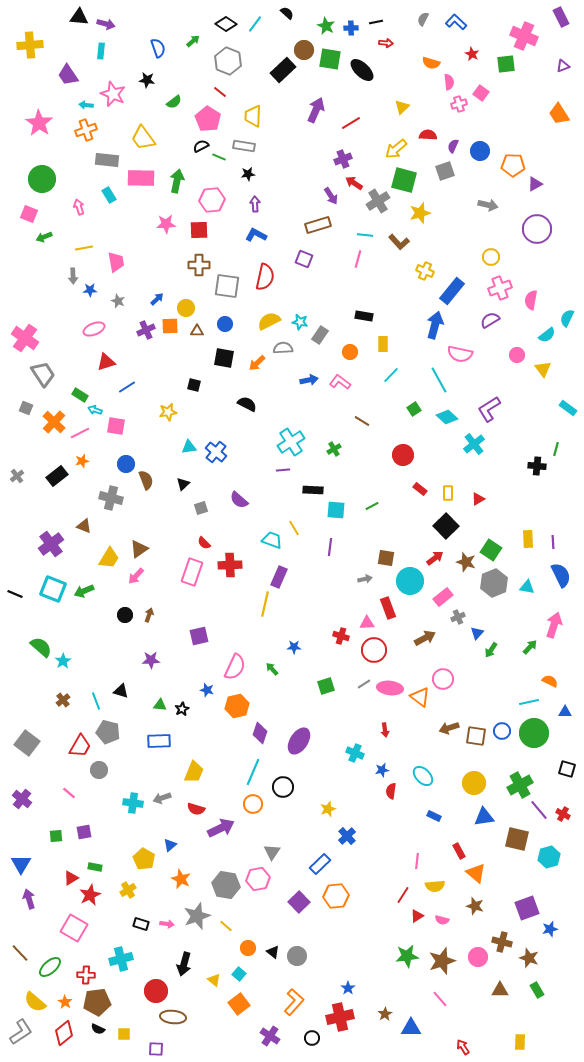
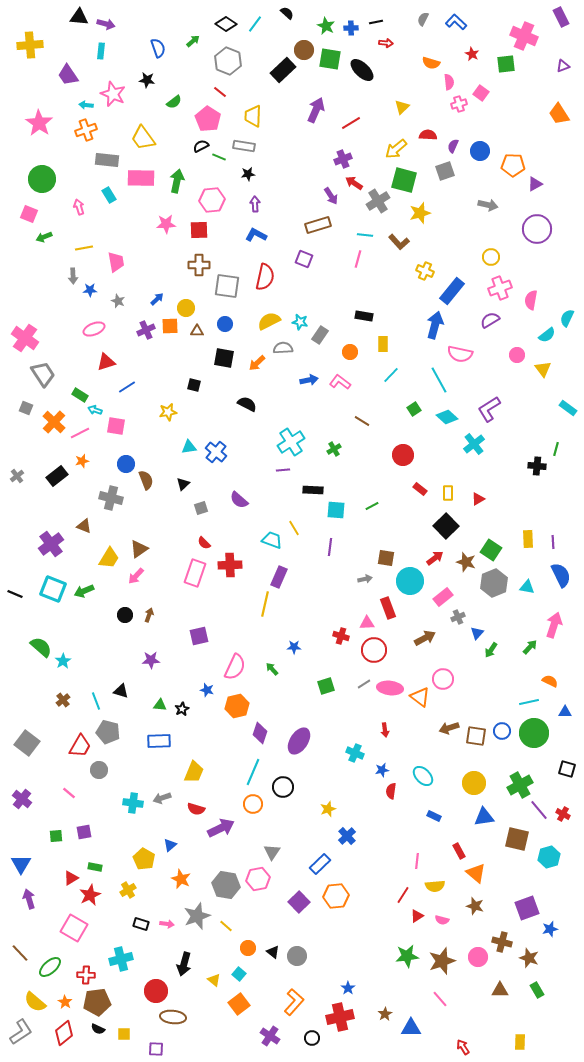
pink rectangle at (192, 572): moved 3 px right, 1 px down
